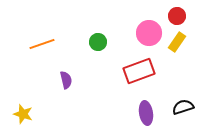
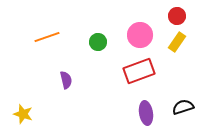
pink circle: moved 9 px left, 2 px down
orange line: moved 5 px right, 7 px up
